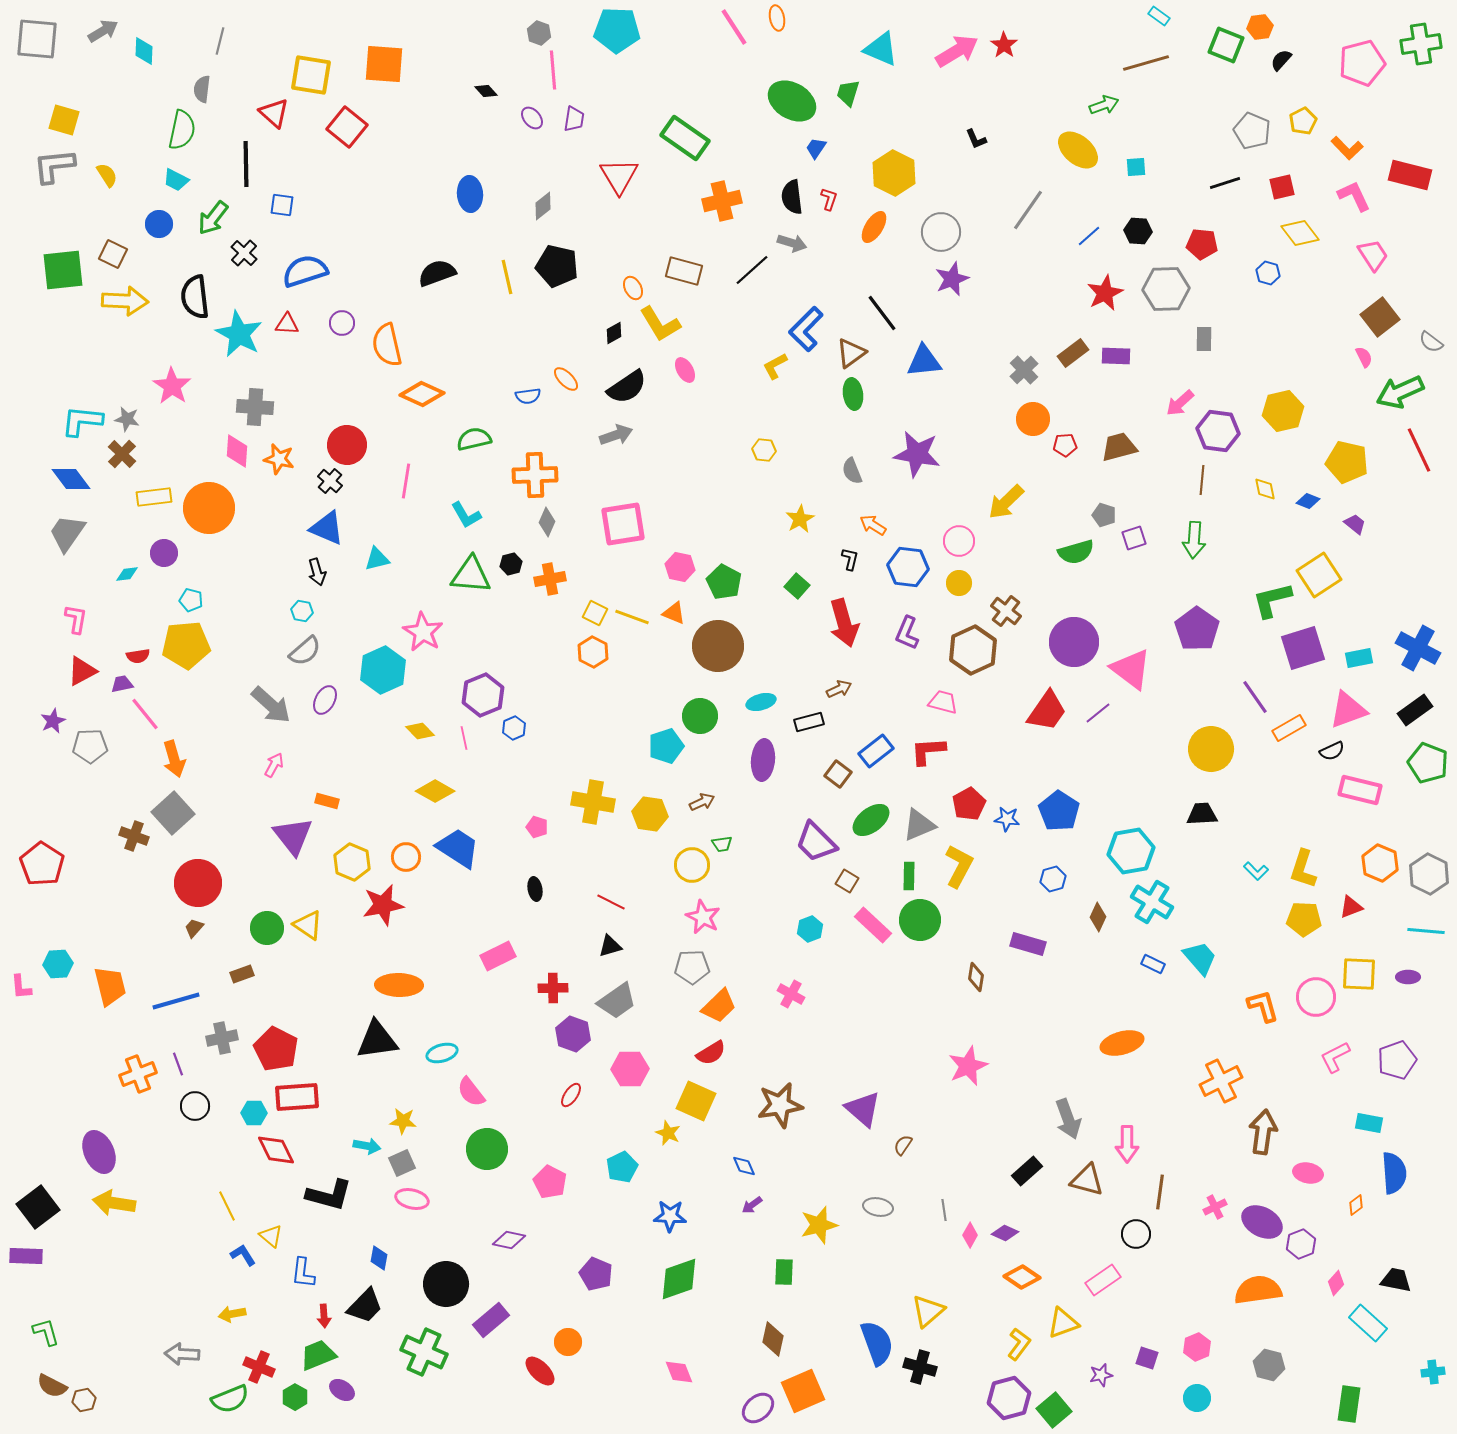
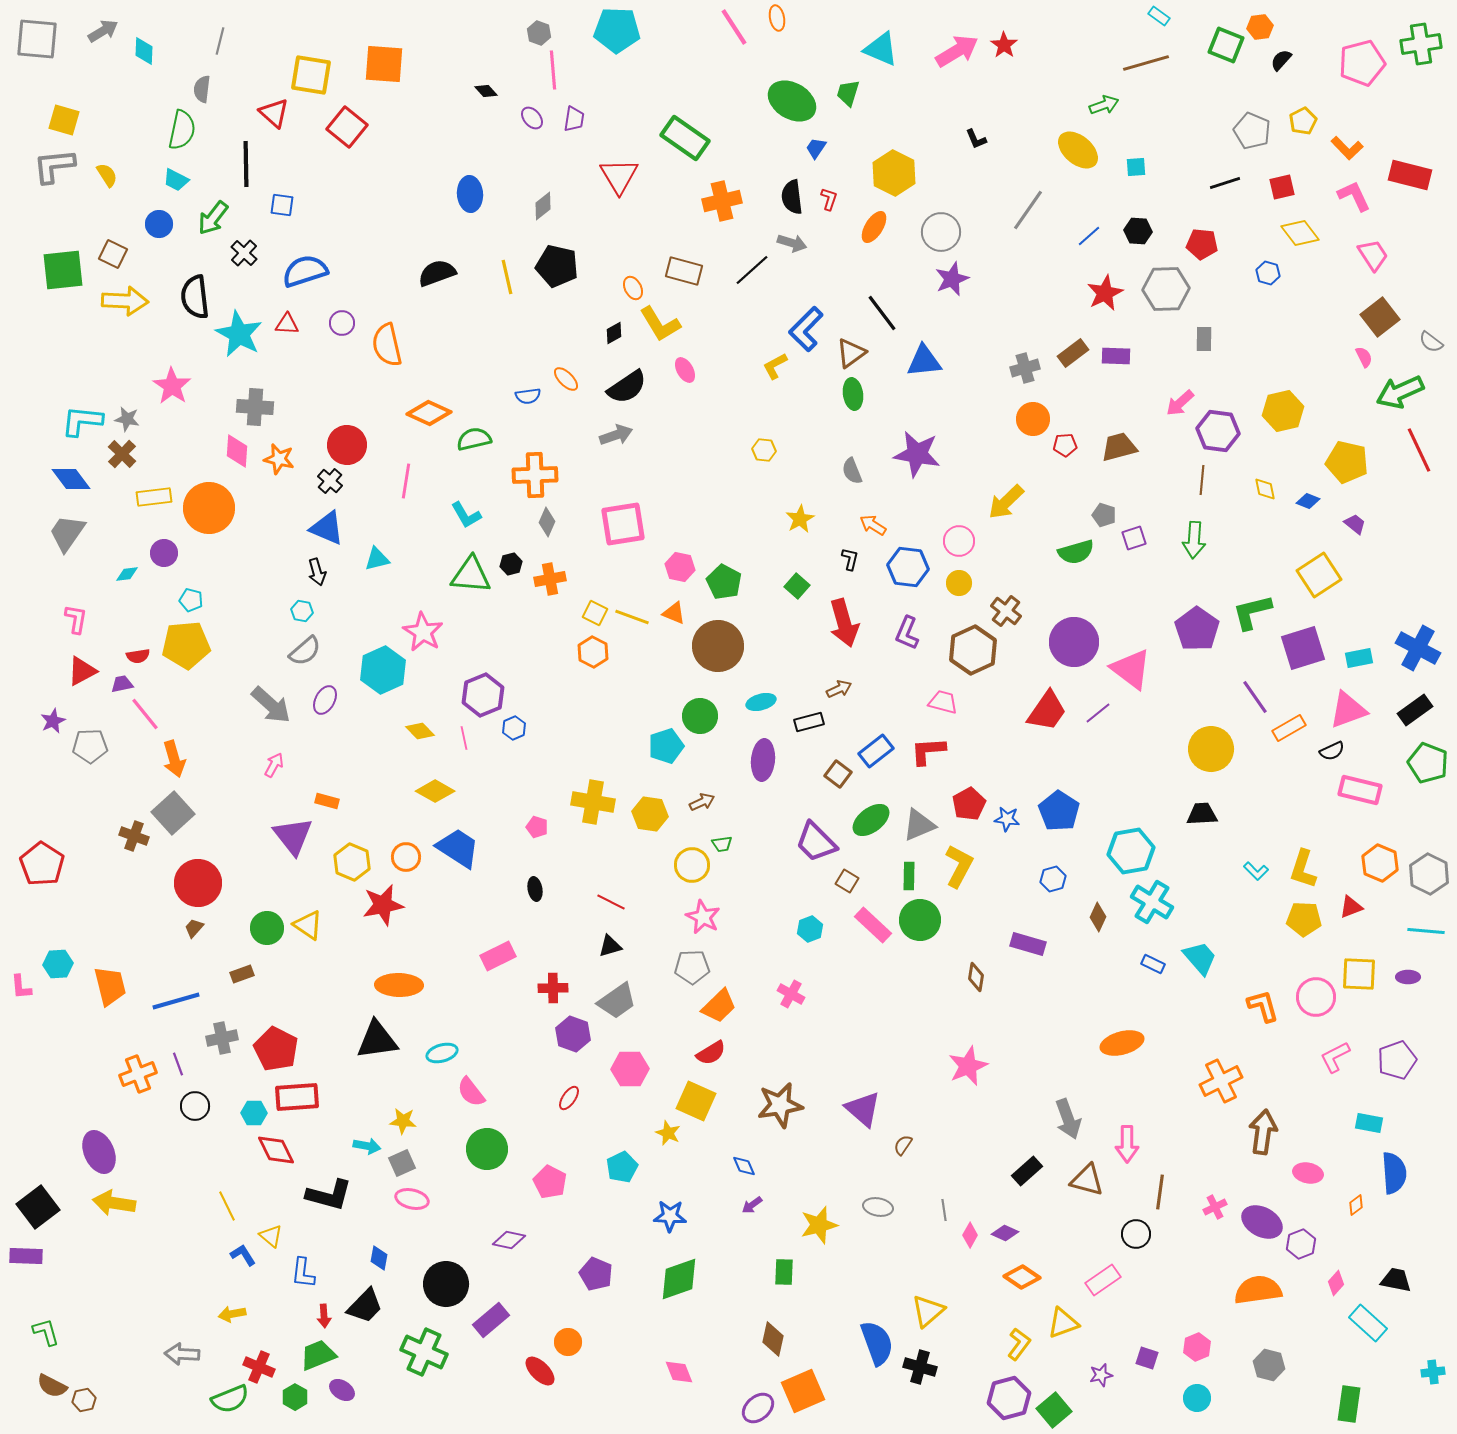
gray cross at (1024, 370): moved 1 px right, 2 px up; rotated 28 degrees clockwise
orange diamond at (422, 394): moved 7 px right, 19 px down
green L-shape at (1272, 600): moved 20 px left, 12 px down
red ellipse at (571, 1095): moved 2 px left, 3 px down
